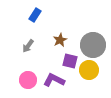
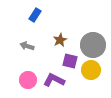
gray arrow: moved 1 px left; rotated 72 degrees clockwise
yellow circle: moved 2 px right
